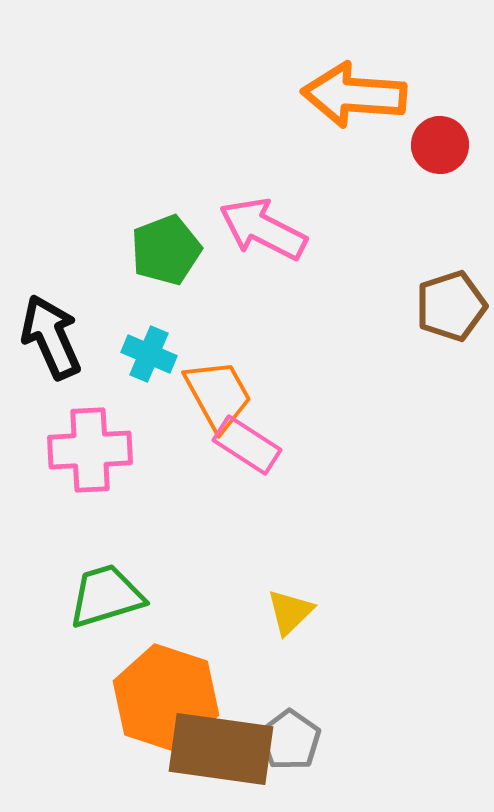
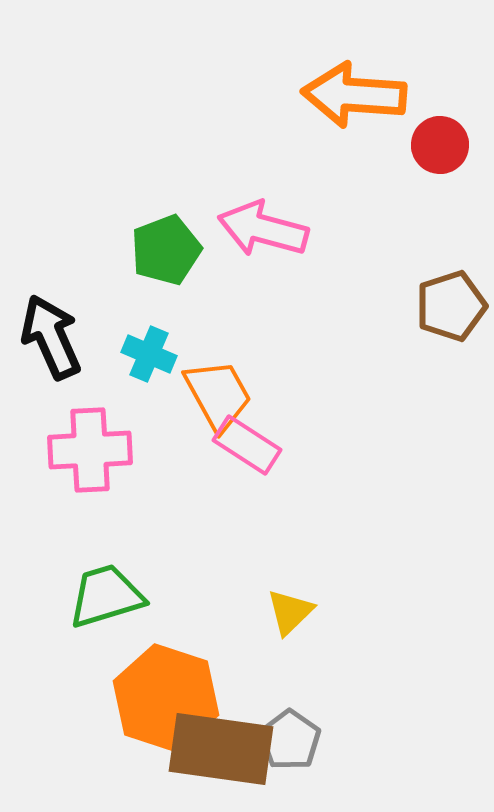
pink arrow: rotated 12 degrees counterclockwise
